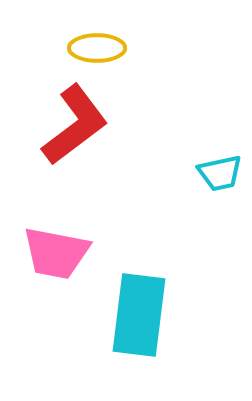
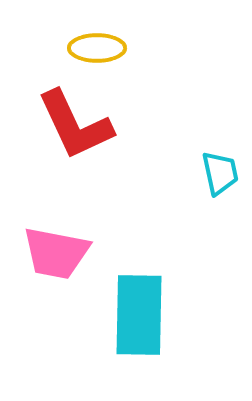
red L-shape: rotated 102 degrees clockwise
cyan trapezoid: rotated 90 degrees counterclockwise
cyan rectangle: rotated 6 degrees counterclockwise
